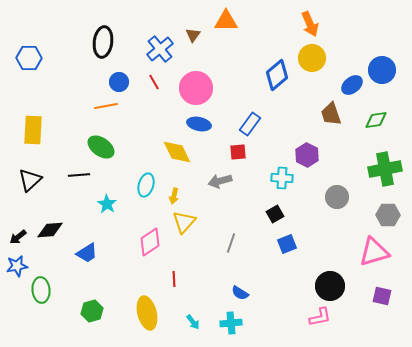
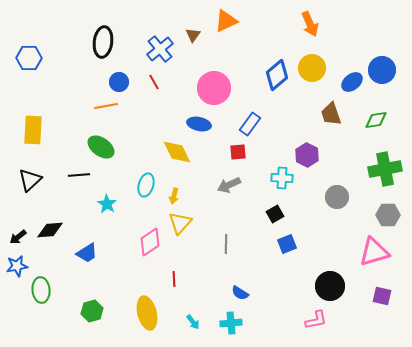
orange triangle at (226, 21): rotated 25 degrees counterclockwise
yellow circle at (312, 58): moved 10 px down
blue ellipse at (352, 85): moved 3 px up
pink circle at (196, 88): moved 18 px right
gray arrow at (220, 181): moved 9 px right, 4 px down; rotated 10 degrees counterclockwise
yellow triangle at (184, 222): moved 4 px left, 1 px down
gray line at (231, 243): moved 5 px left, 1 px down; rotated 18 degrees counterclockwise
pink L-shape at (320, 317): moved 4 px left, 3 px down
